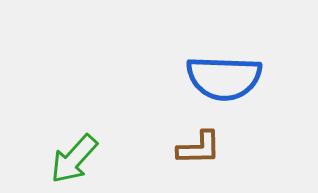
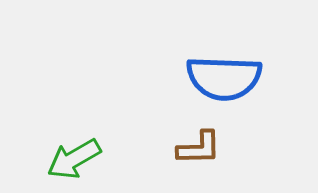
green arrow: rotated 18 degrees clockwise
